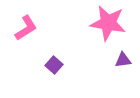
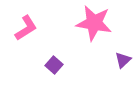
pink star: moved 14 px left
purple triangle: rotated 36 degrees counterclockwise
